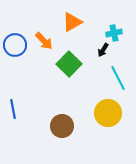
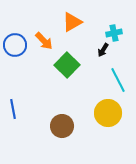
green square: moved 2 px left, 1 px down
cyan line: moved 2 px down
